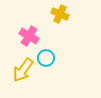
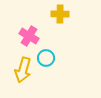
yellow cross: rotated 24 degrees counterclockwise
yellow arrow: rotated 20 degrees counterclockwise
